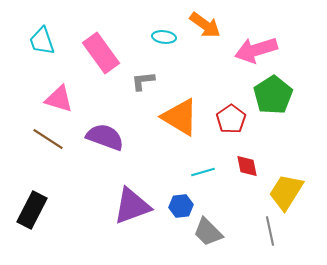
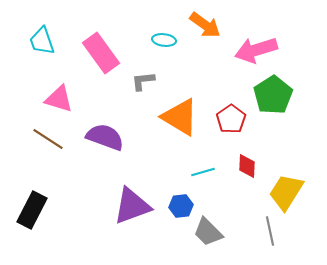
cyan ellipse: moved 3 px down
red diamond: rotated 15 degrees clockwise
